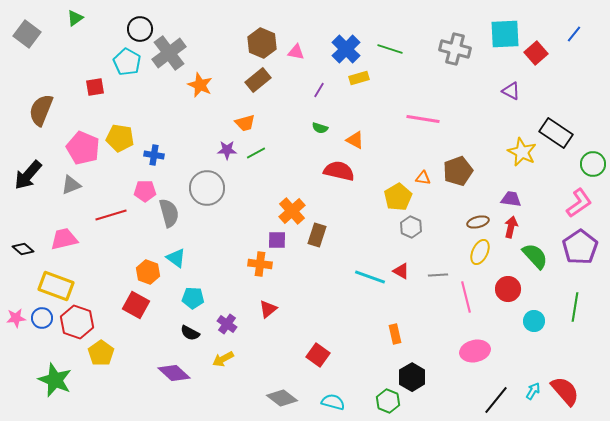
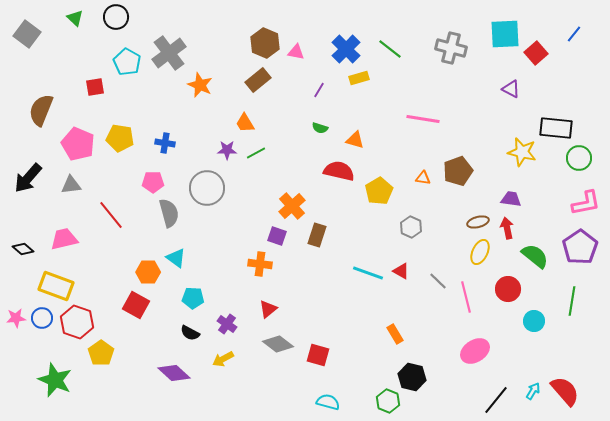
green triangle at (75, 18): rotated 42 degrees counterclockwise
black circle at (140, 29): moved 24 px left, 12 px up
brown hexagon at (262, 43): moved 3 px right
green line at (390, 49): rotated 20 degrees clockwise
gray cross at (455, 49): moved 4 px left, 1 px up
purple triangle at (511, 91): moved 2 px up
orange trapezoid at (245, 123): rotated 75 degrees clockwise
black rectangle at (556, 133): moved 5 px up; rotated 28 degrees counterclockwise
orange triangle at (355, 140): rotated 12 degrees counterclockwise
pink pentagon at (83, 148): moved 5 px left, 4 px up
yellow star at (522, 152): rotated 12 degrees counterclockwise
blue cross at (154, 155): moved 11 px right, 12 px up
green circle at (593, 164): moved 14 px left, 6 px up
black arrow at (28, 175): moved 3 px down
gray triangle at (71, 185): rotated 15 degrees clockwise
pink pentagon at (145, 191): moved 8 px right, 9 px up
yellow pentagon at (398, 197): moved 19 px left, 6 px up
pink L-shape at (579, 203): moved 7 px right; rotated 24 degrees clockwise
orange cross at (292, 211): moved 5 px up
red line at (111, 215): rotated 68 degrees clockwise
red arrow at (511, 227): moved 4 px left, 1 px down; rotated 25 degrees counterclockwise
purple square at (277, 240): moved 4 px up; rotated 18 degrees clockwise
green semicircle at (535, 256): rotated 8 degrees counterclockwise
orange hexagon at (148, 272): rotated 20 degrees counterclockwise
gray line at (438, 275): moved 6 px down; rotated 48 degrees clockwise
cyan line at (370, 277): moved 2 px left, 4 px up
green line at (575, 307): moved 3 px left, 6 px up
orange rectangle at (395, 334): rotated 18 degrees counterclockwise
pink ellipse at (475, 351): rotated 20 degrees counterclockwise
red square at (318, 355): rotated 20 degrees counterclockwise
black hexagon at (412, 377): rotated 16 degrees counterclockwise
gray diamond at (282, 398): moved 4 px left, 54 px up
cyan semicircle at (333, 402): moved 5 px left
